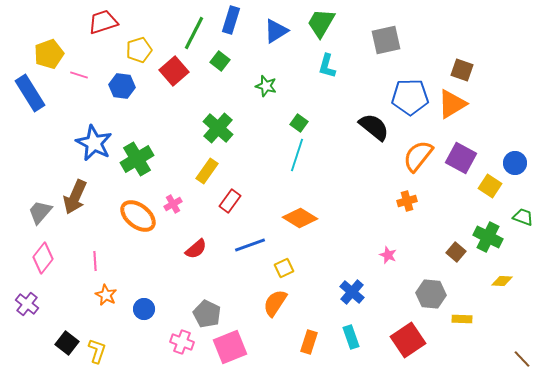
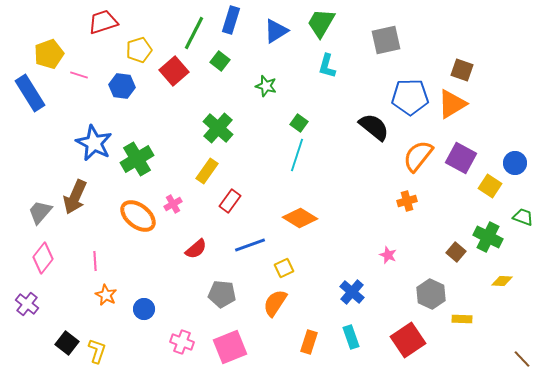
gray hexagon at (431, 294): rotated 20 degrees clockwise
gray pentagon at (207, 314): moved 15 px right, 20 px up; rotated 20 degrees counterclockwise
